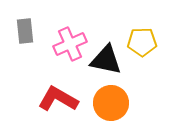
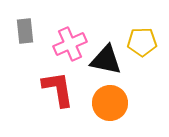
red L-shape: moved 10 px up; rotated 51 degrees clockwise
orange circle: moved 1 px left
